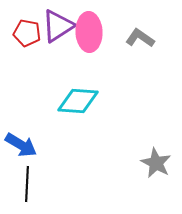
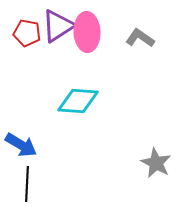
pink ellipse: moved 2 px left
